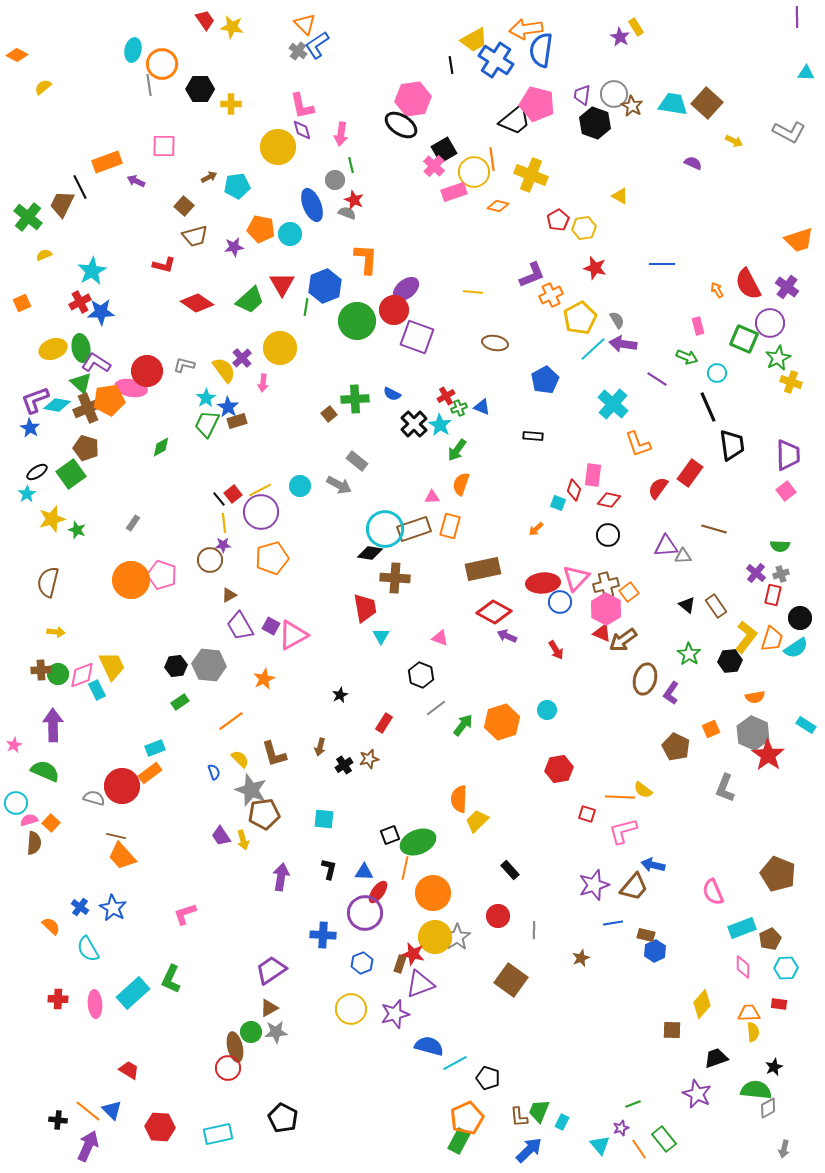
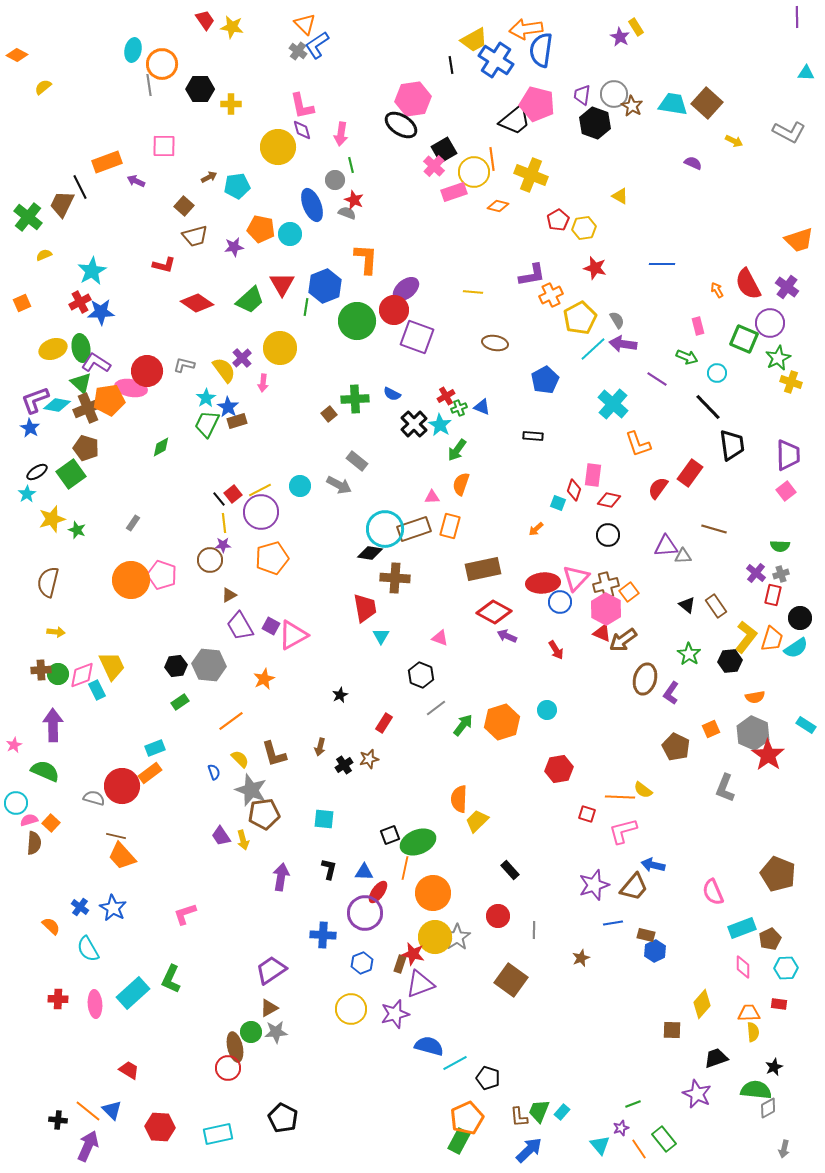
purple L-shape at (532, 275): rotated 12 degrees clockwise
black line at (708, 407): rotated 20 degrees counterclockwise
cyan rectangle at (562, 1122): moved 10 px up; rotated 14 degrees clockwise
